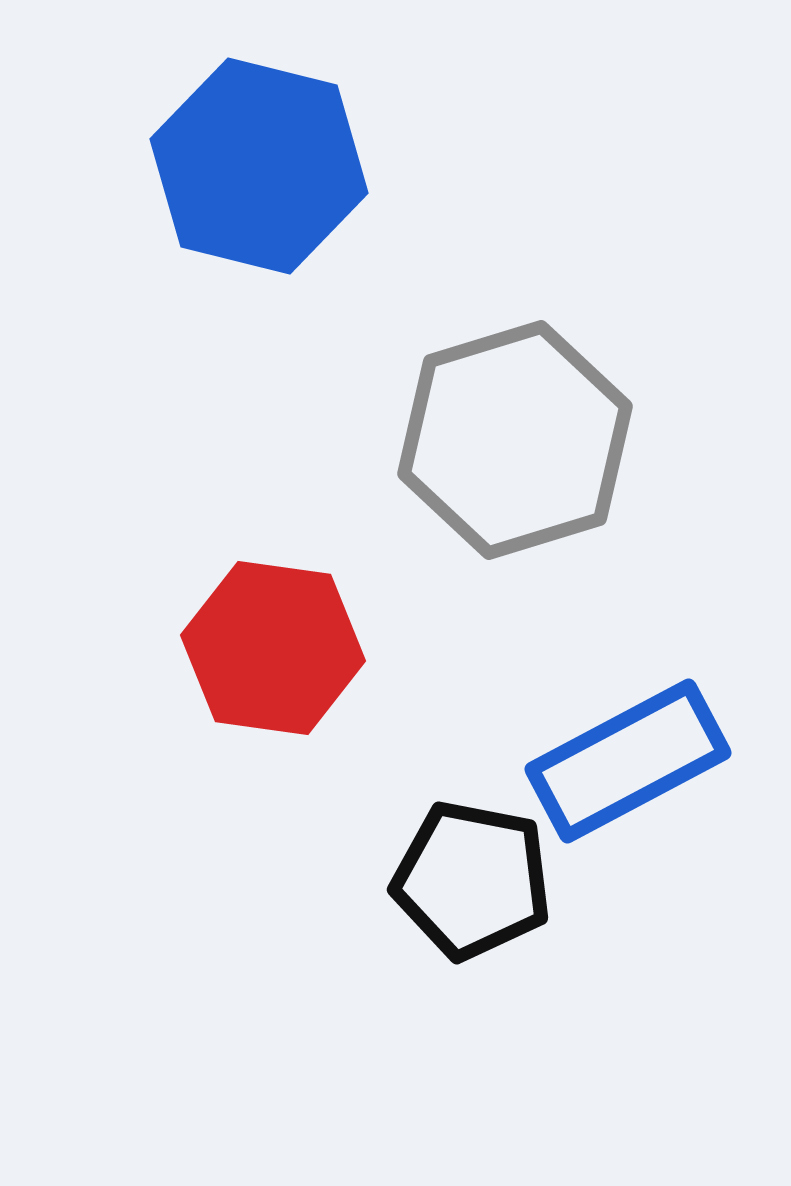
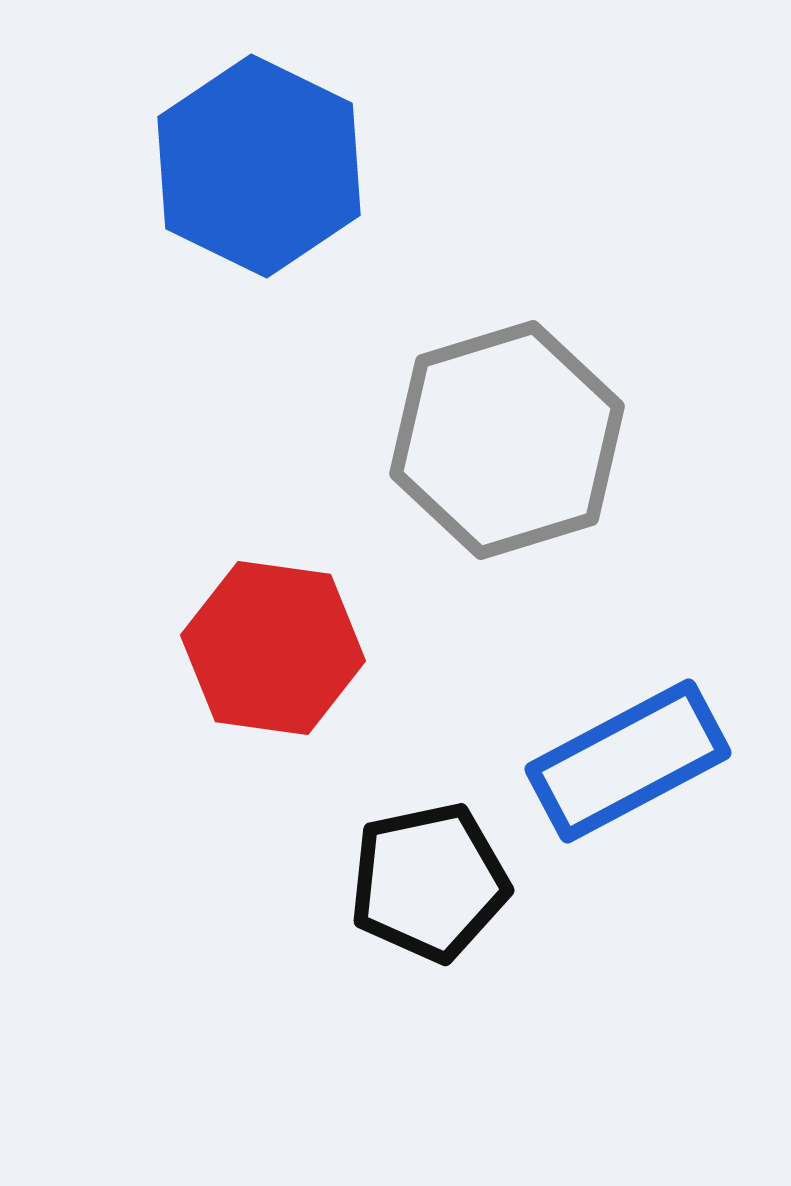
blue hexagon: rotated 12 degrees clockwise
gray hexagon: moved 8 px left
black pentagon: moved 43 px left, 2 px down; rotated 23 degrees counterclockwise
